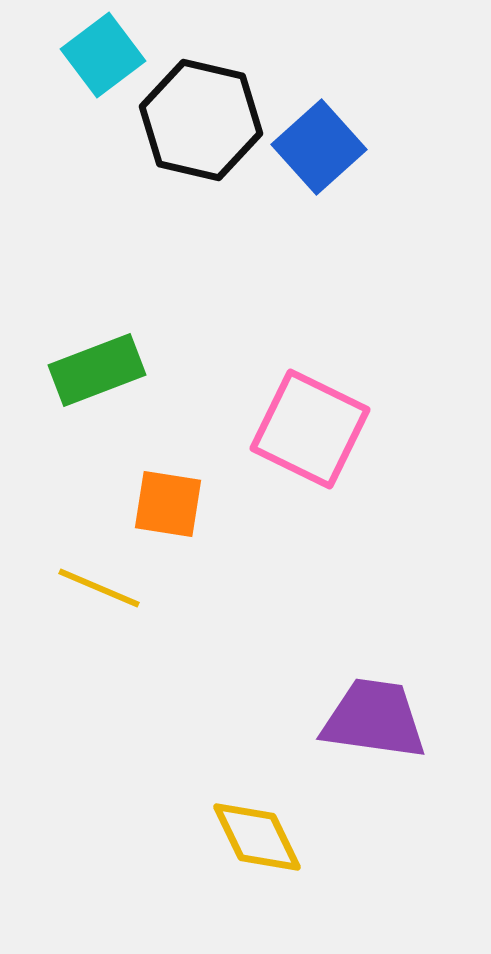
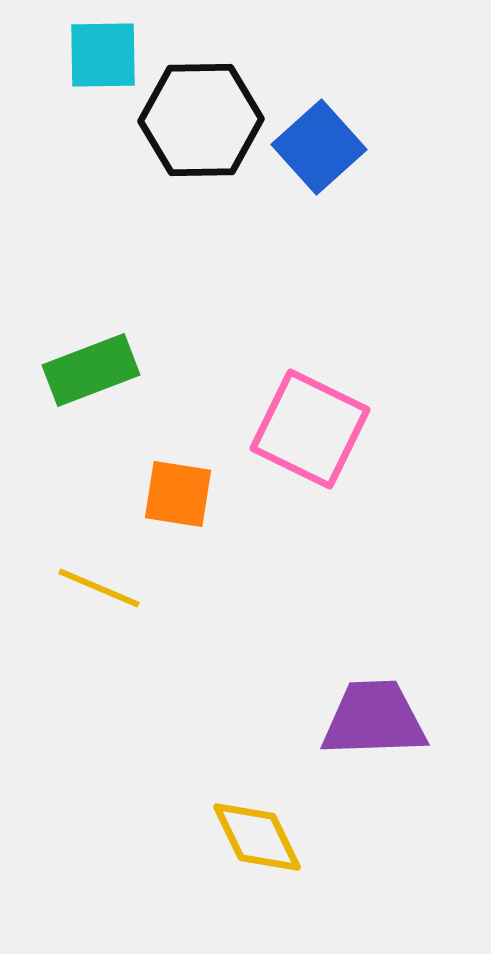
cyan square: rotated 36 degrees clockwise
black hexagon: rotated 14 degrees counterclockwise
green rectangle: moved 6 px left
orange square: moved 10 px right, 10 px up
purple trapezoid: rotated 10 degrees counterclockwise
